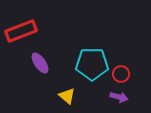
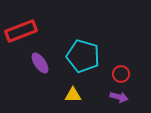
cyan pentagon: moved 9 px left, 8 px up; rotated 16 degrees clockwise
yellow triangle: moved 6 px right, 1 px up; rotated 42 degrees counterclockwise
